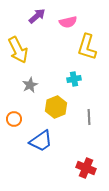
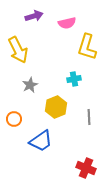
purple arrow: moved 3 px left; rotated 24 degrees clockwise
pink semicircle: moved 1 px left, 1 px down
